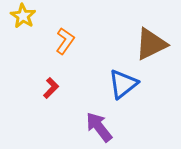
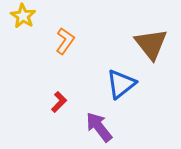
brown triangle: rotated 42 degrees counterclockwise
blue triangle: moved 2 px left
red L-shape: moved 8 px right, 14 px down
